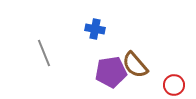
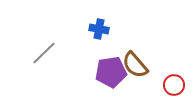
blue cross: moved 4 px right
gray line: rotated 68 degrees clockwise
